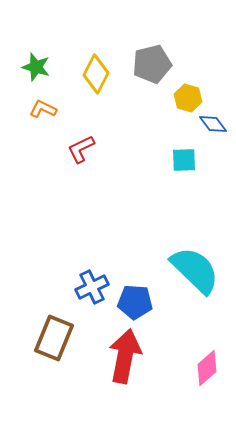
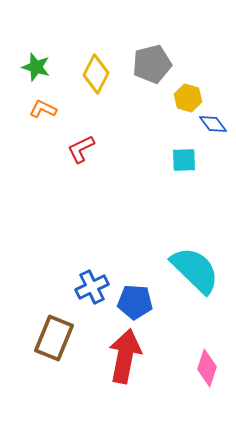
pink diamond: rotated 30 degrees counterclockwise
